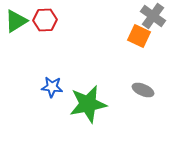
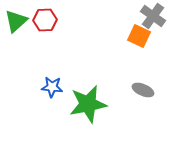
green triangle: rotated 10 degrees counterclockwise
